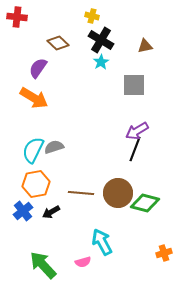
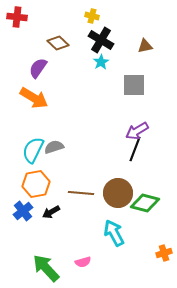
cyan arrow: moved 12 px right, 9 px up
green arrow: moved 3 px right, 3 px down
